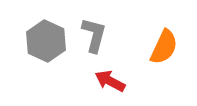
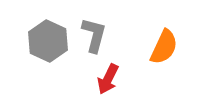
gray hexagon: moved 2 px right
red arrow: moved 2 px left, 2 px up; rotated 92 degrees counterclockwise
